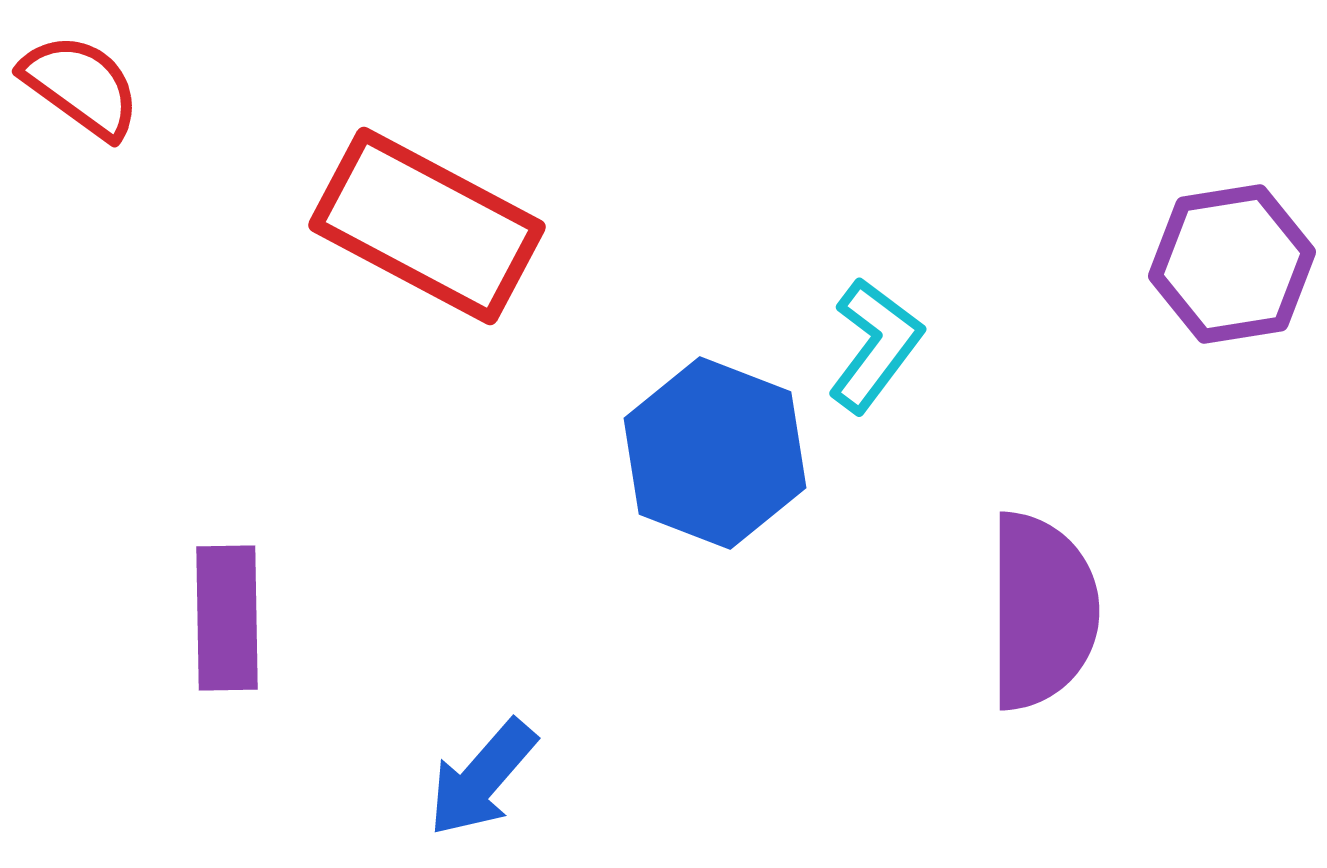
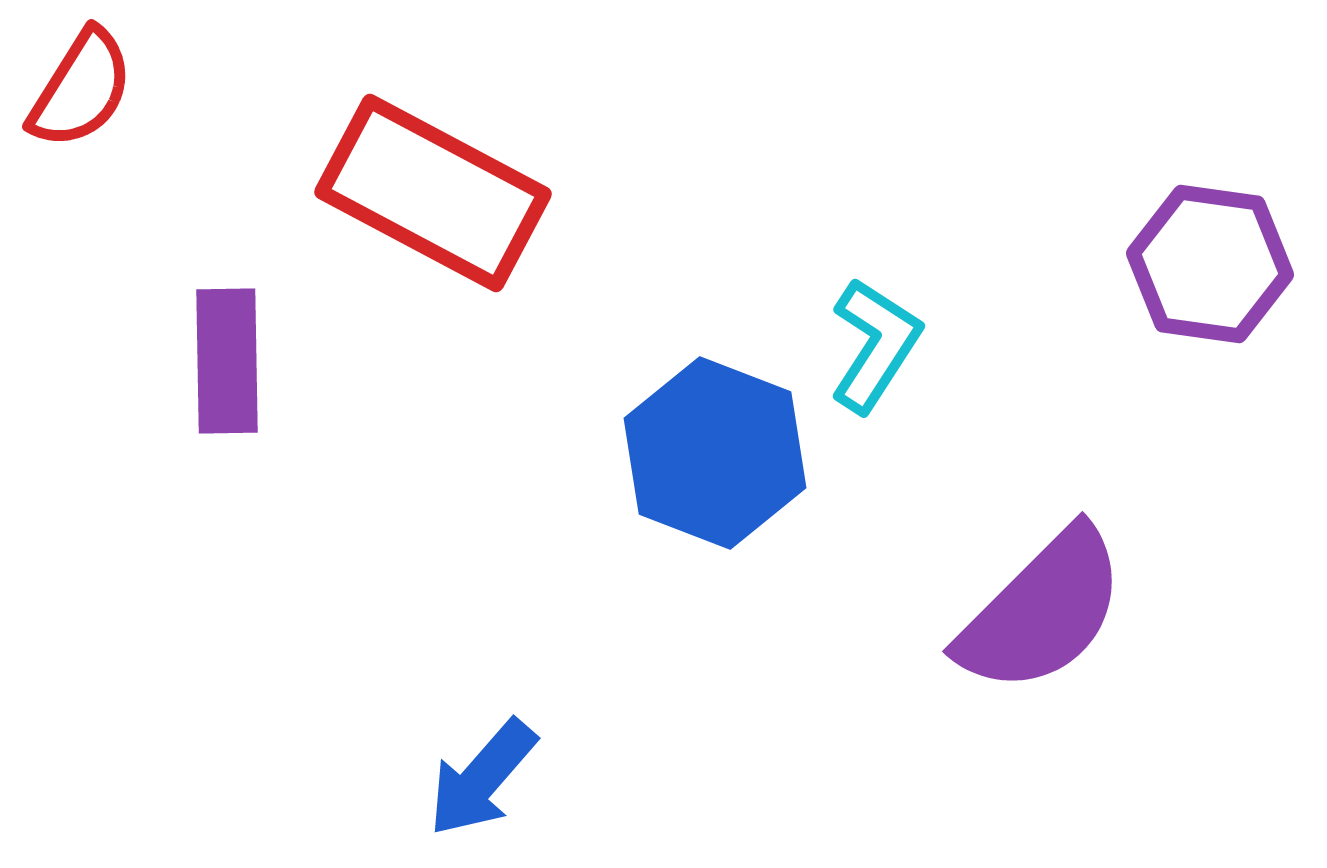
red semicircle: moved 3 px down; rotated 86 degrees clockwise
red rectangle: moved 6 px right, 33 px up
purple hexagon: moved 22 px left; rotated 17 degrees clockwise
cyan L-shape: rotated 4 degrees counterclockwise
purple semicircle: rotated 45 degrees clockwise
purple rectangle: moved 257 px up
